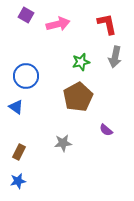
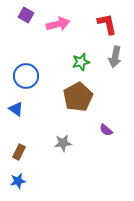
blue triangle: moved 2 px down
